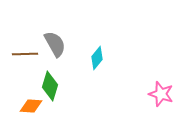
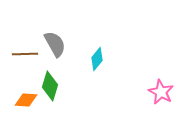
cyan diamond: moved 1 px down
pink star: moved 2 px up; rotated 10 degrees clockwise
orange diamond: moved 5 px left, 6 px up
